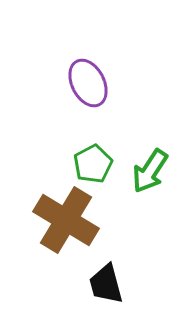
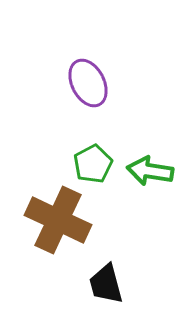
green arrow: rotated 66 degrees clockwise
brown cross: moved 8 px left; rotated 6 degrees counterclockwise
